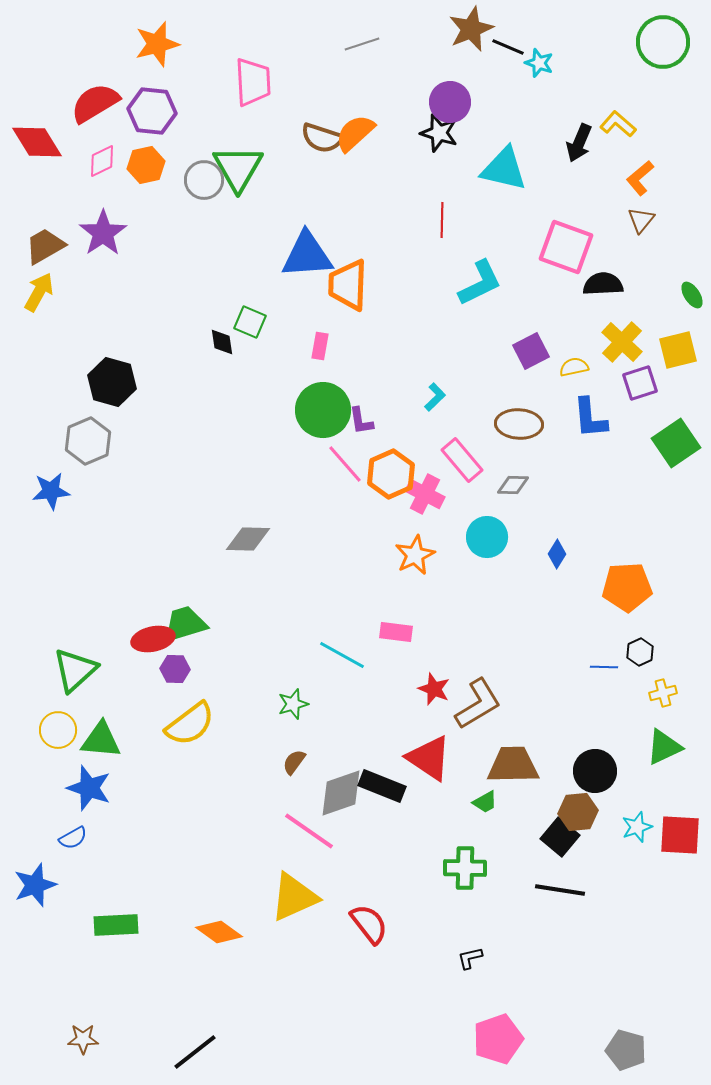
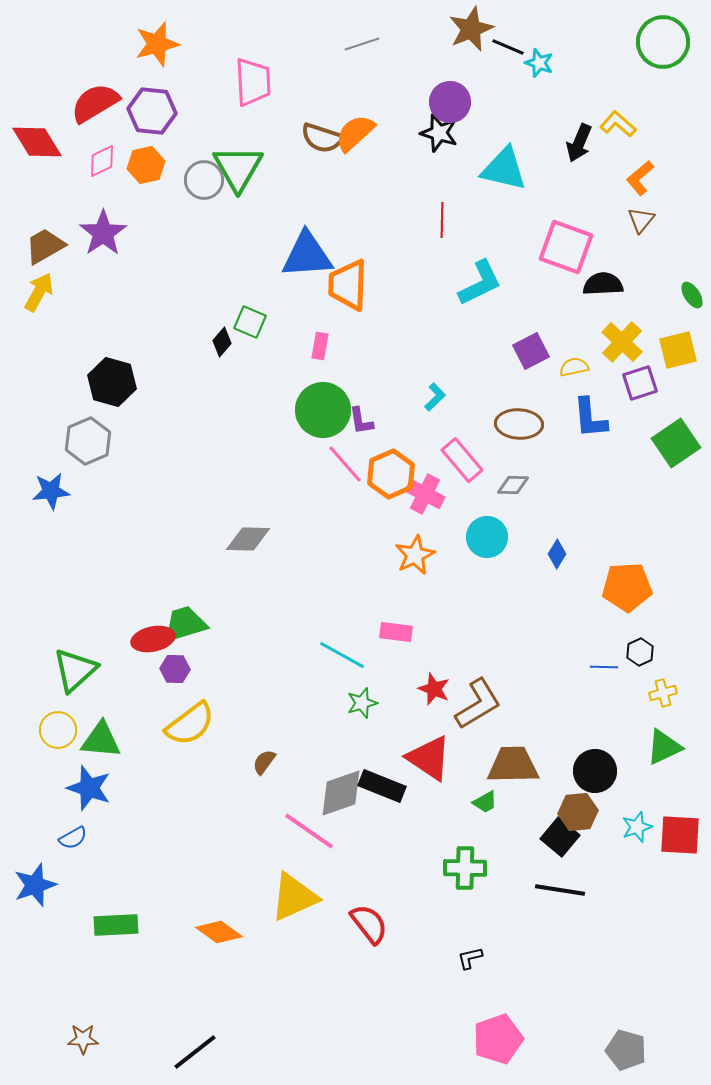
black diamond at (222, 342): rotated 48 degrees clockwise
green star at (293, 704): moved 69 px right, 1 px up
brown semicircle at (294, 762): moved 30 px left
